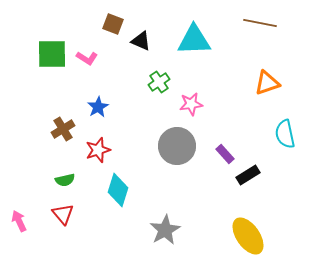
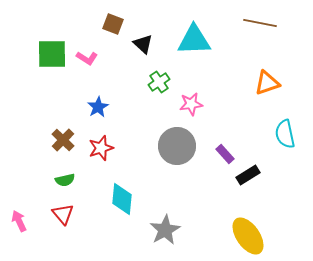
black triangle: moved 2 px right, 3 px down; rotated 20 degrees clockwise
brown cross: moved 11 px down; rotated 15 degrees counterclockwise
red star: moved 3 px right, 2 px up
cyan diamond: moved 4 px right, 9 px down; rotated 12 degrees counterclockwise
